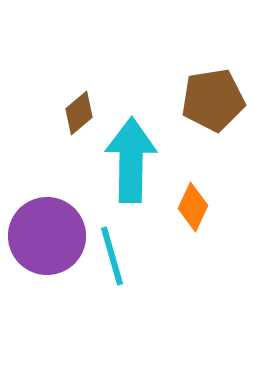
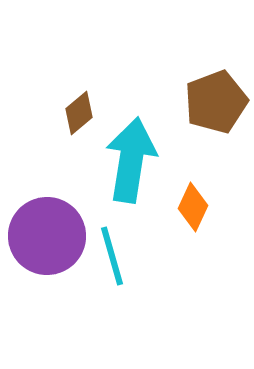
brown pentagon: moved 3 px right, 2 px down; rotated 12 degrees counterclockwise
cyan arrow: rotated 8 degrees clockwise
